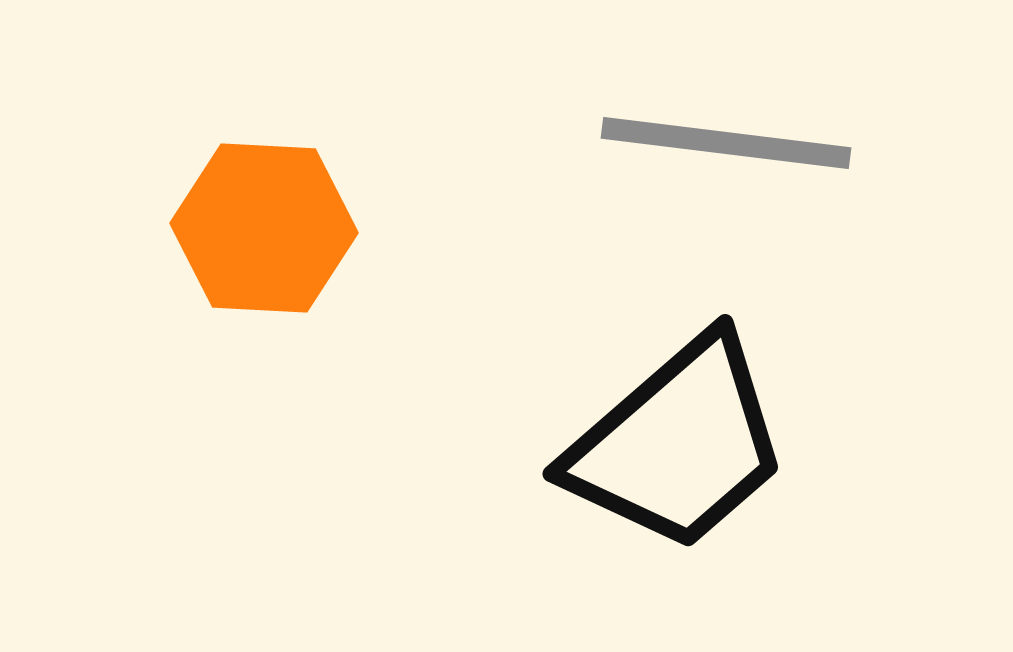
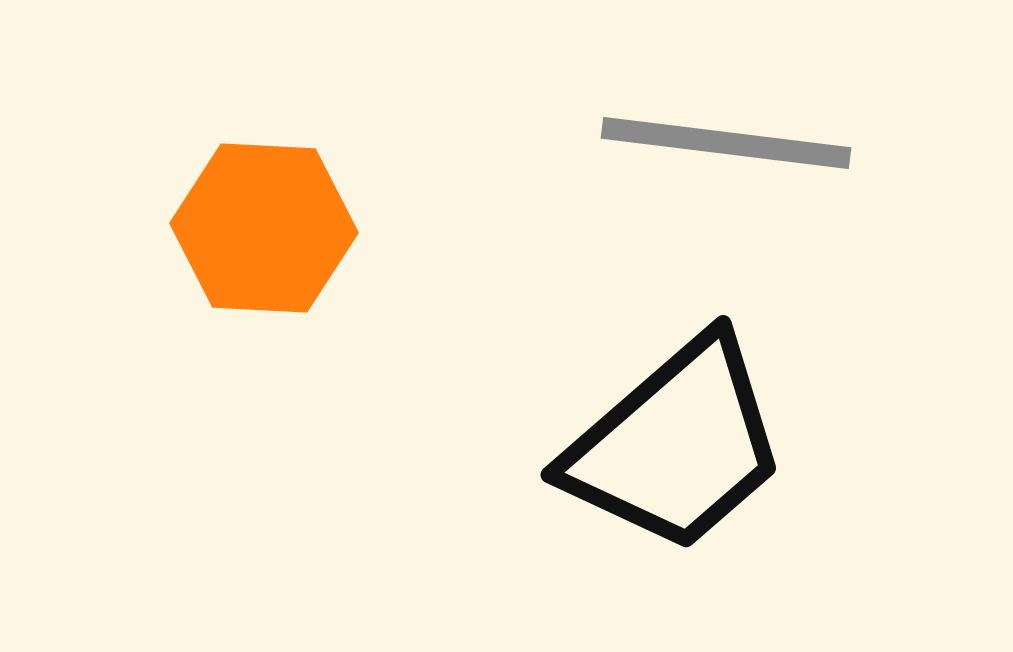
black trapezoid: moved 2 px left, 1 px down
